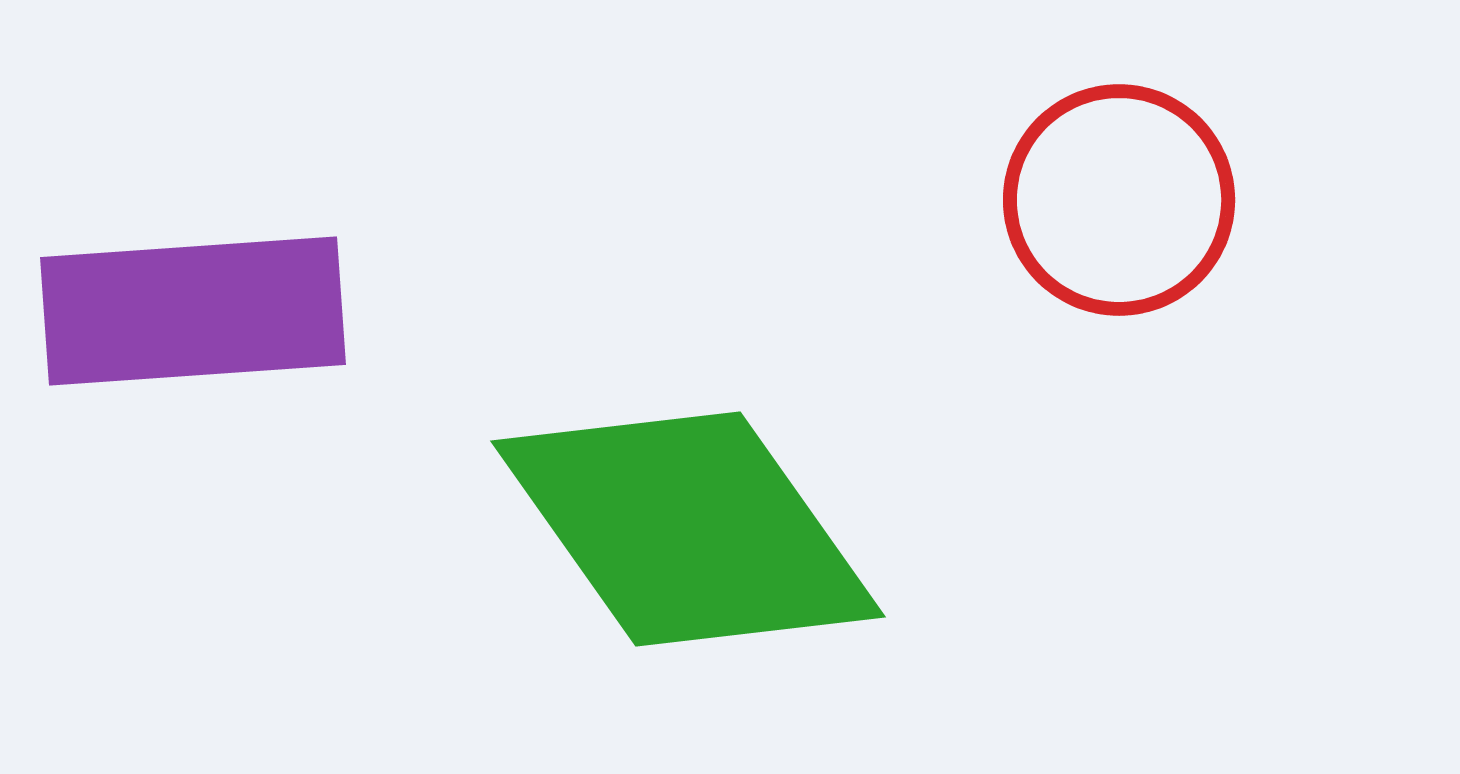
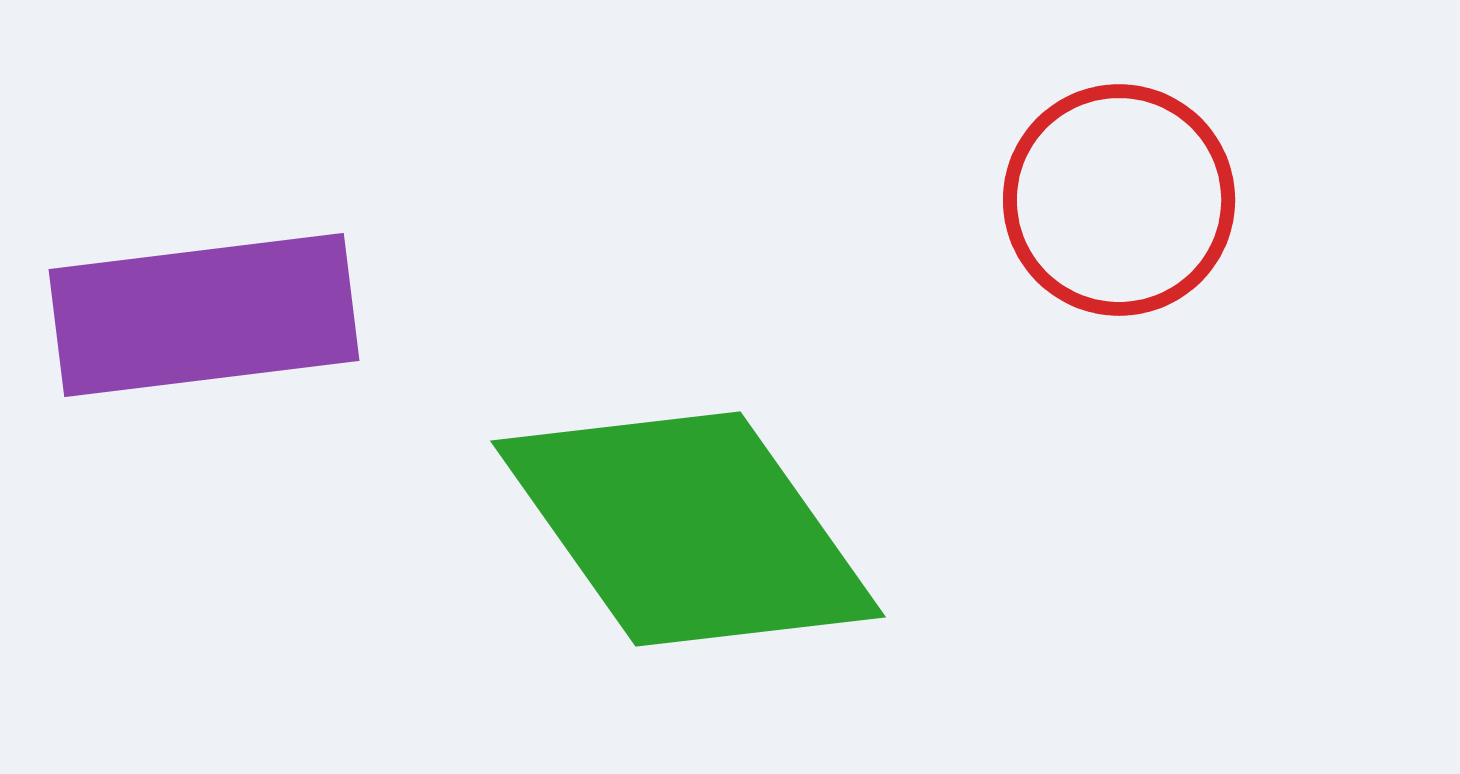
purple rectangle: moved 11 px right, 4 px down; rotated 3 degrees counterclockwise
